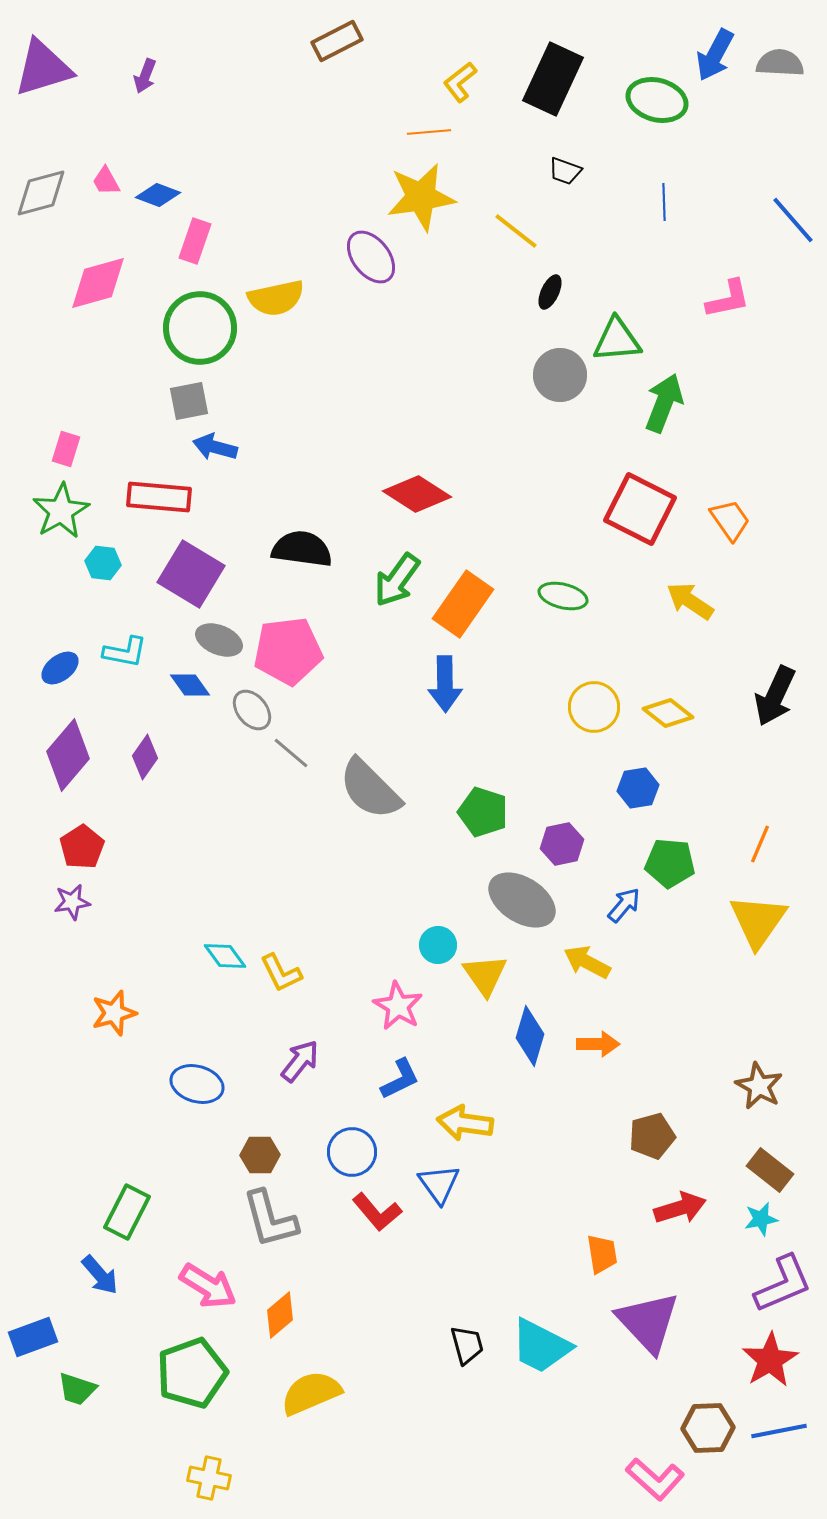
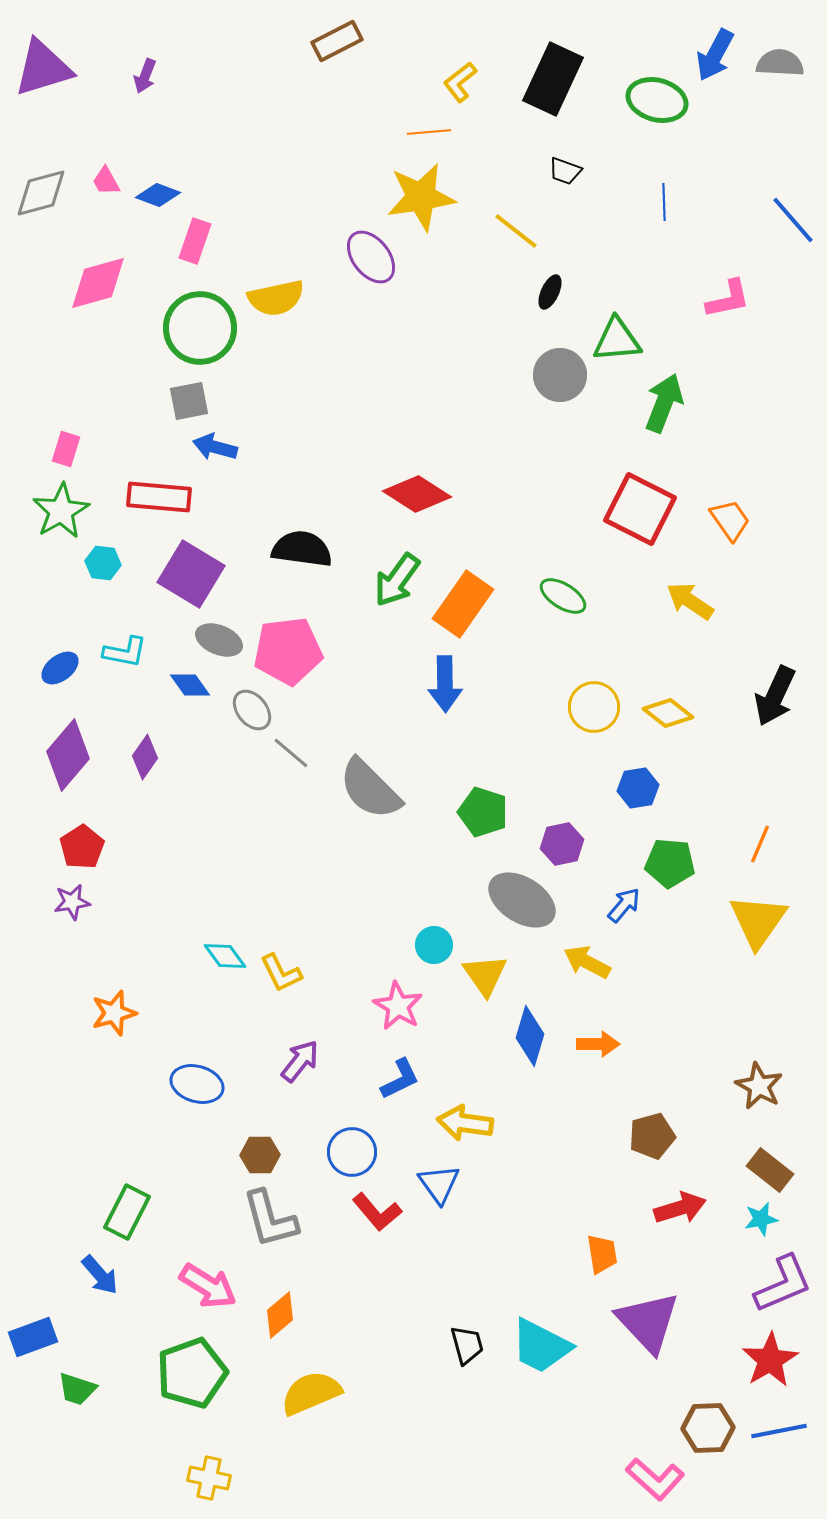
green ellipse at (563, 596): rotated 18 degrees clockwise
cyan circle at (438, 945): moved 4 px left
